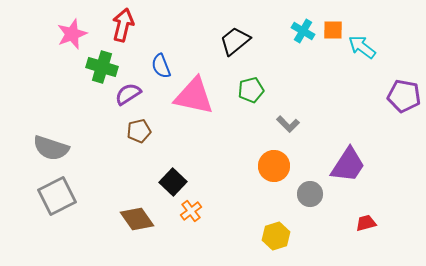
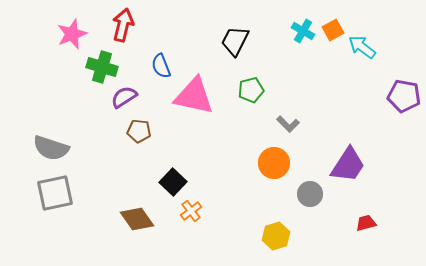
orange square: rotated 30 degrees counterclockwise
black trapezoid: rotated 24 degrees counterclockwise
purple semicircle: moved 4 px left, 3 px down
brown pentagon: rotated 20 degrees clockwise
orange circle: moved 3 px up
gray square: moved 2 px left, 3 px up; rotated 15 degrees clockwise
